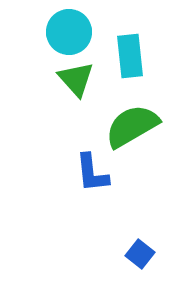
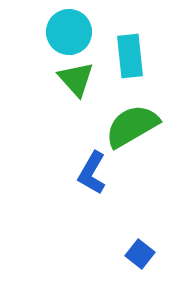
blue L-shape: rotated 36 degrees clockwise
